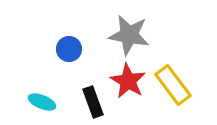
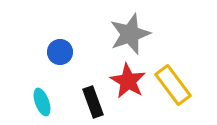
gray star: moved 1 px right, 1 px up; rotated 30 degrees counterclockwise
blue circle: moved 9 px left, 3 px down
cyan ellipse: rotated 48 degrees clockwise
